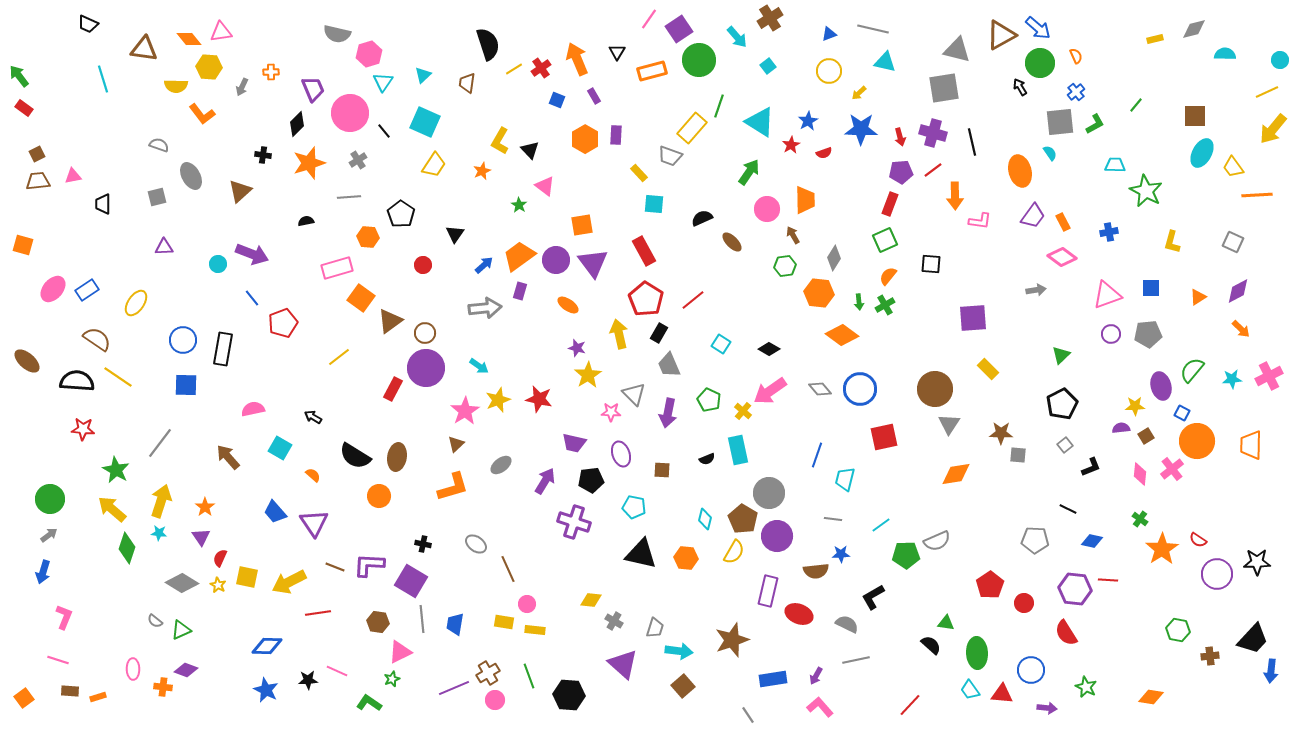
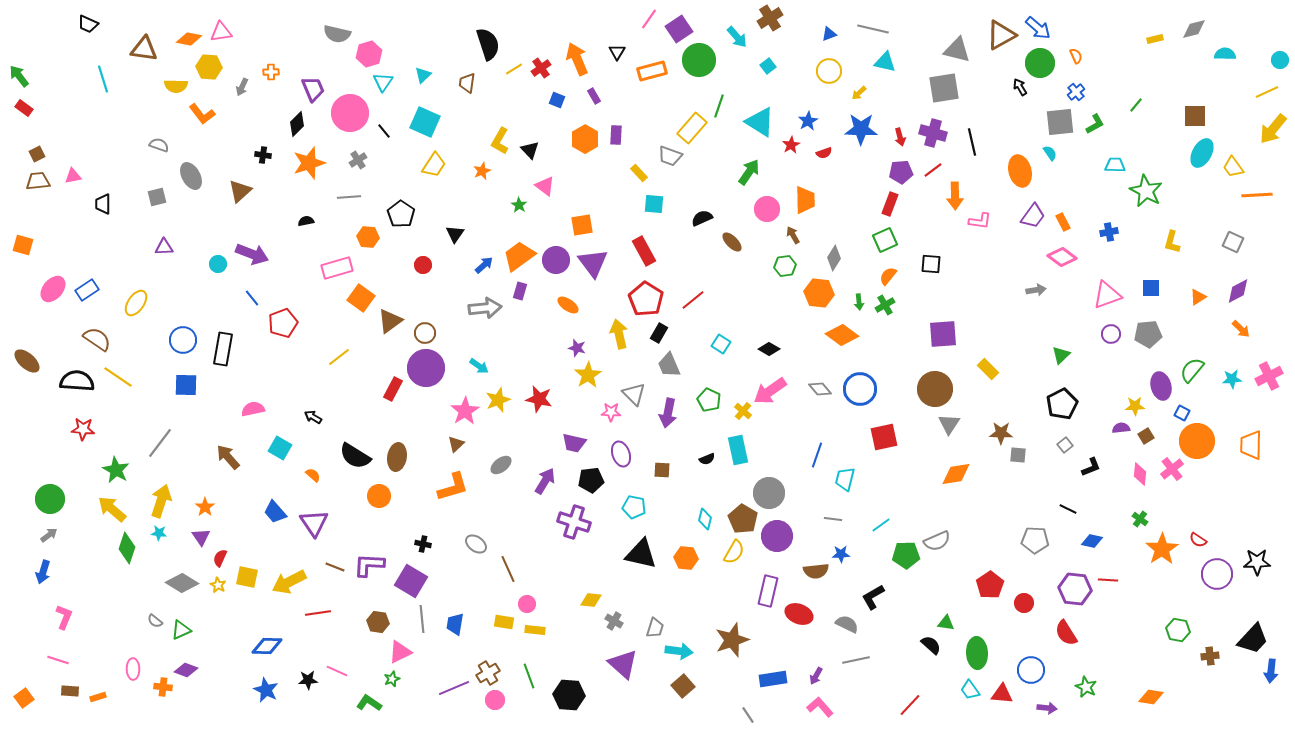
orange diamond at (189, 39): rotated 40 degrees counterclockwise
purple square at (973, 318): moved 30 px left, 16 px down
